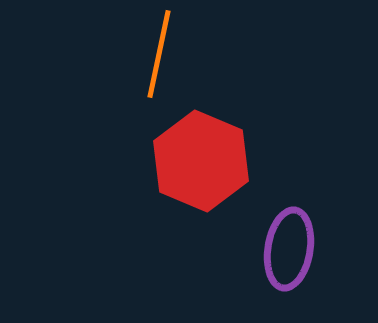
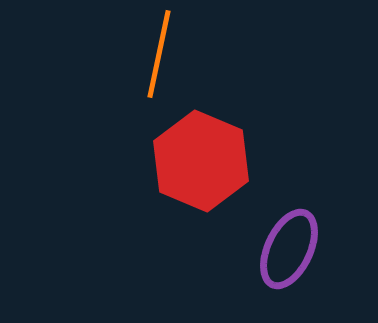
purple ellipse: rotated 16 degrees clockwise
